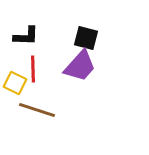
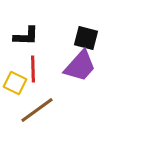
brown line: rotated 54 degrees counterclockwise
